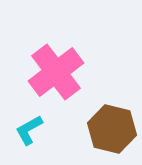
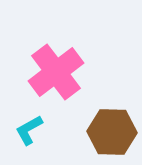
brown hexagon: moved 3 px down; rotated 12 degrees counterclockwise
